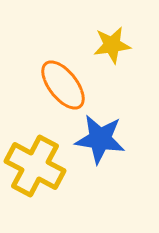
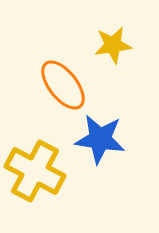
yellow star: moved 1 px right
yellow cross: moved 5 px down
